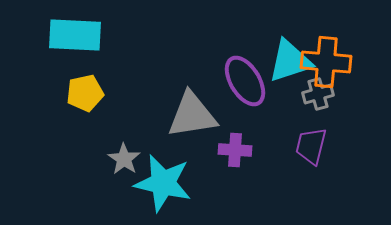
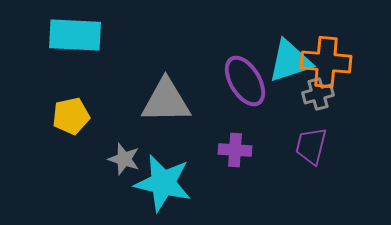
yellow pentagon: moved 14 px left, 23 px down
gray triangle: moved 26 px left, 14 px up; rotated 8 degrees clockwise
gray star: rotated 16 degrees counterclockwise
